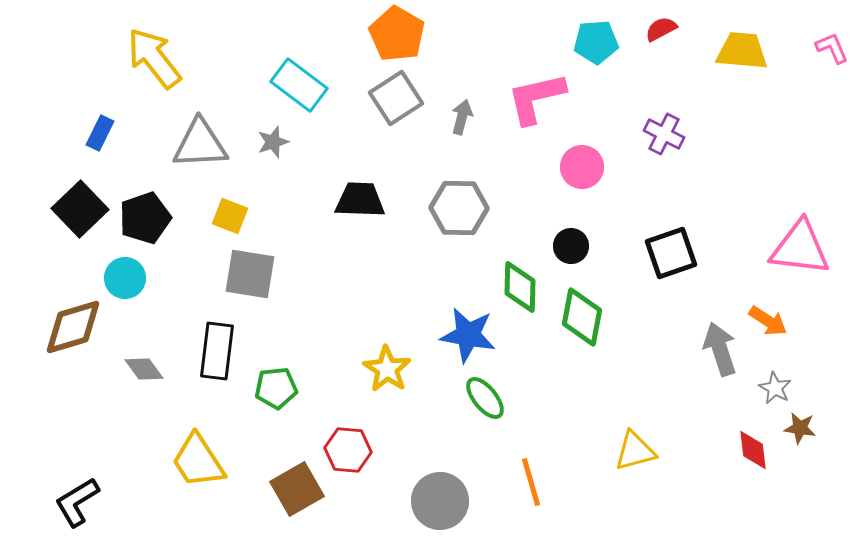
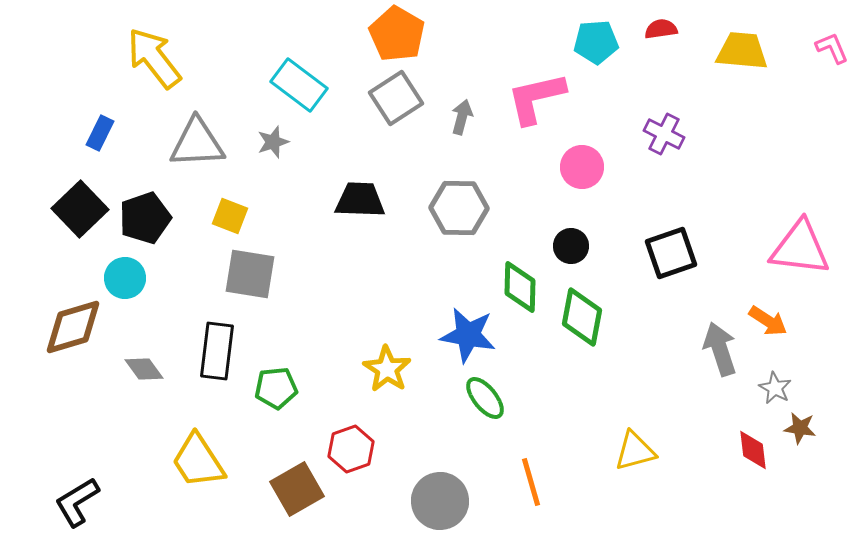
red semicircle at (661, 29): rotated 20 degrees clockwise
gray triangle at (200, 144): moved 3 px left, 1 px up
red hexagon at (348, 450): moved 3 px right, 1 px up; rotated 24 degrees counterclockwise
